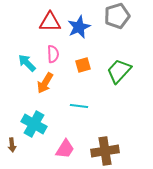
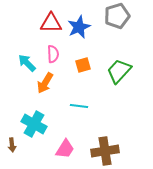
red triangle: moved 1 px right, 1 px down
